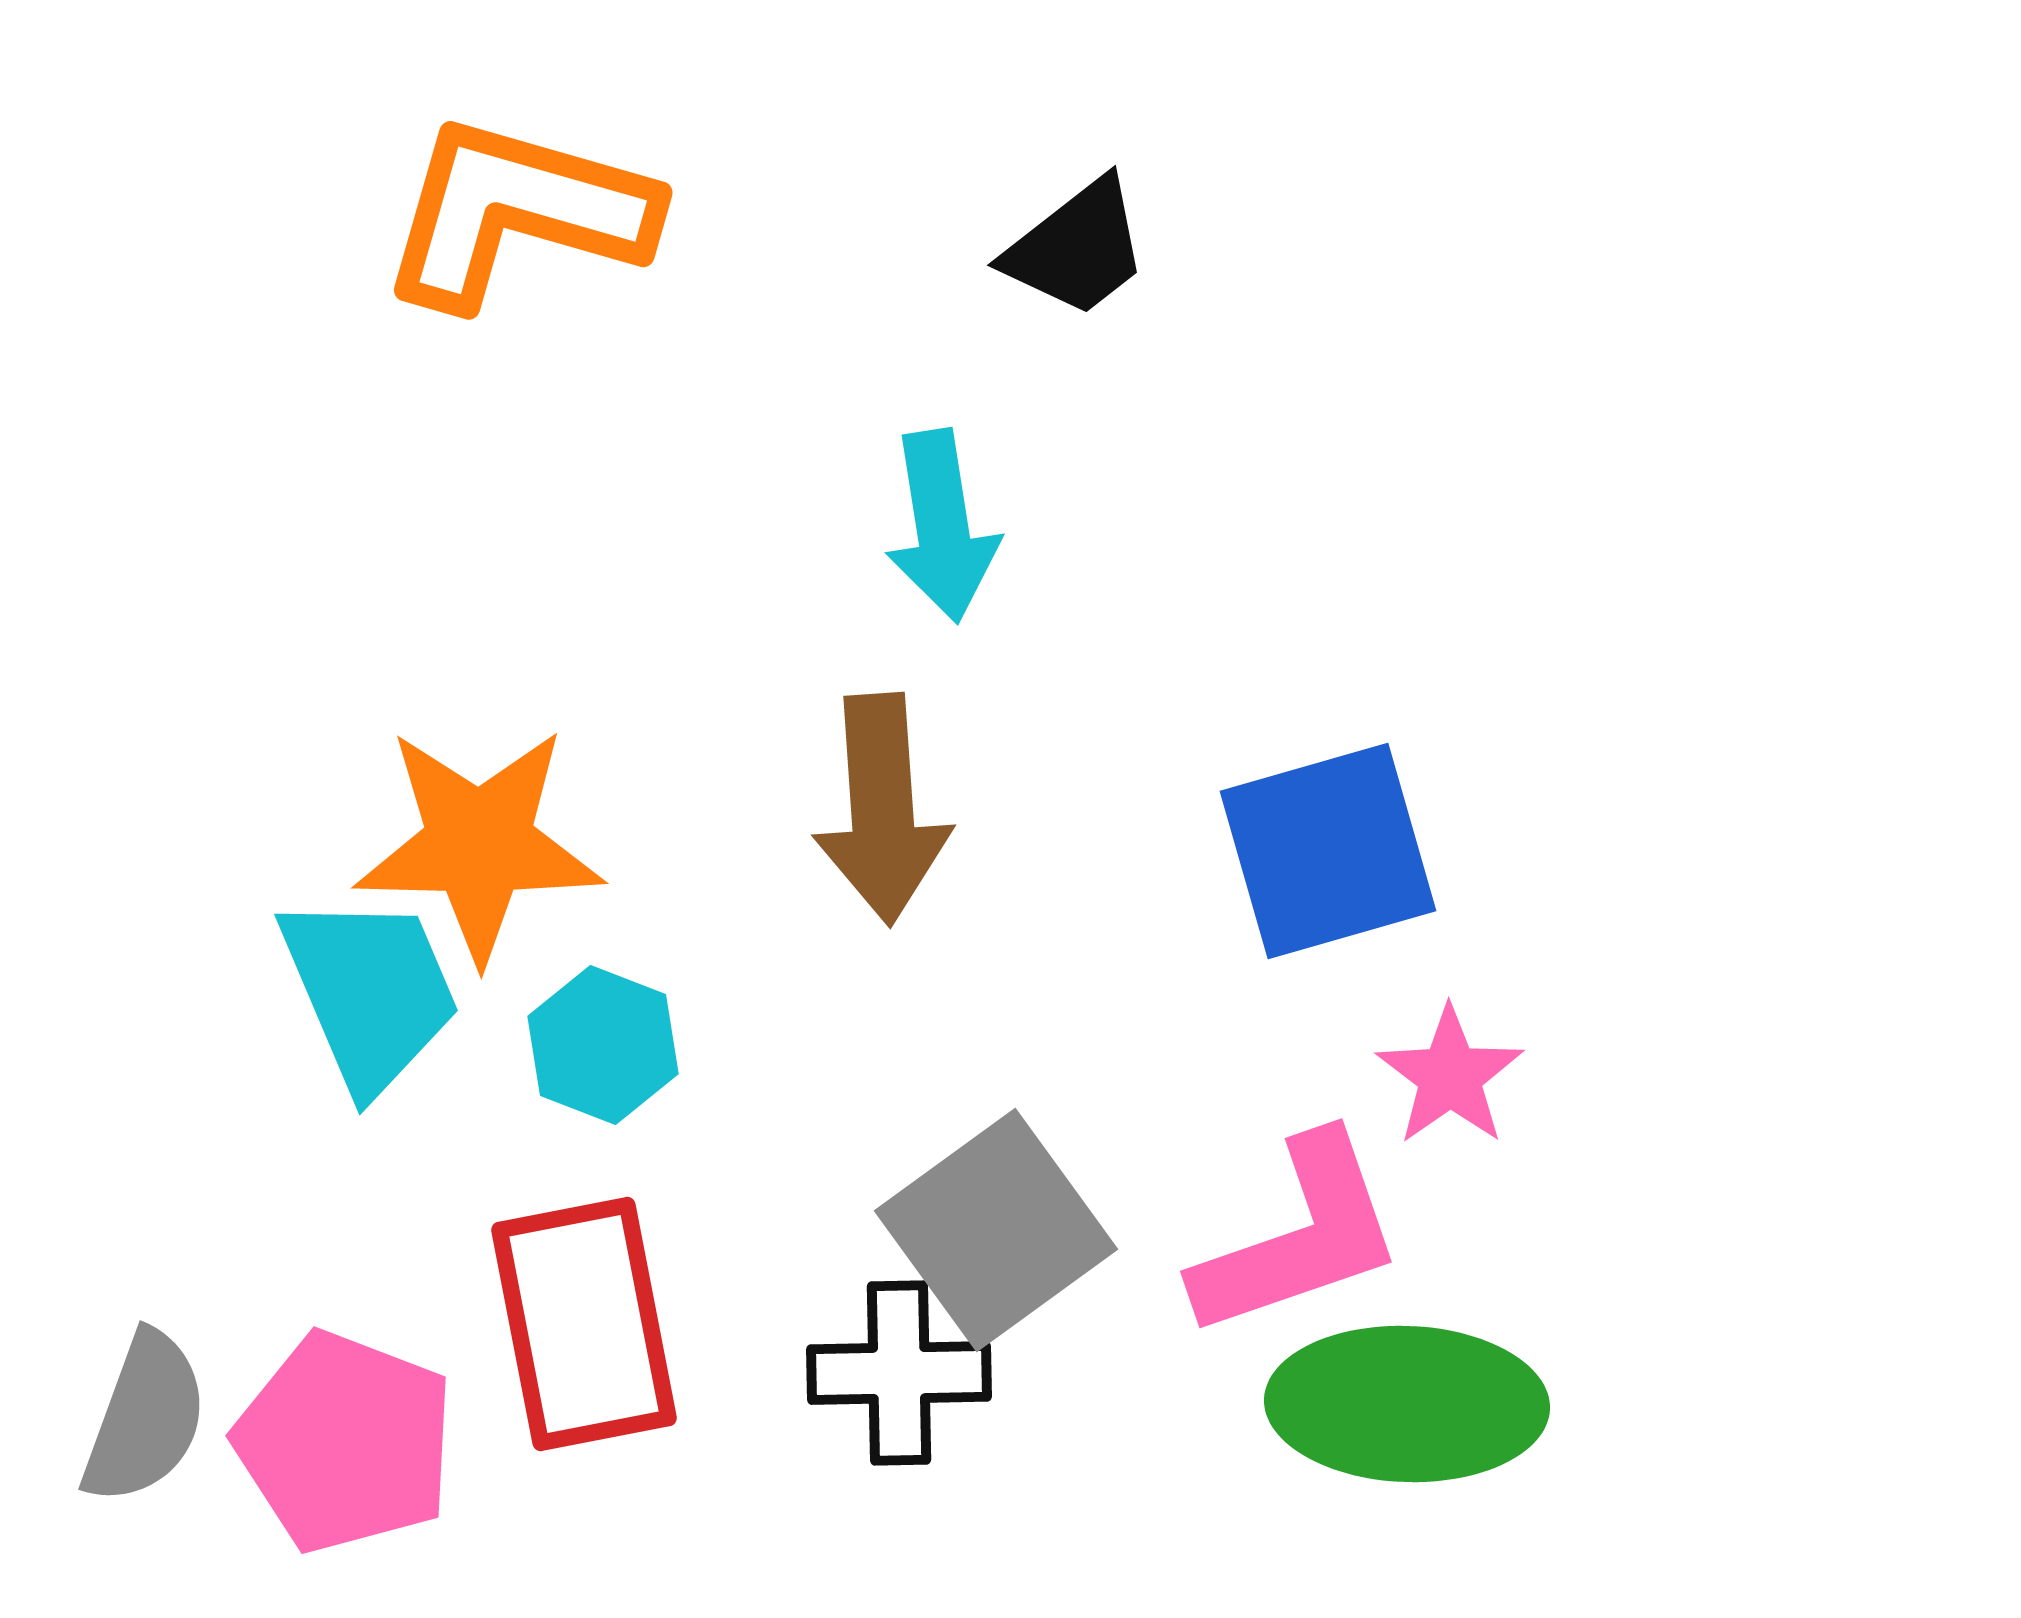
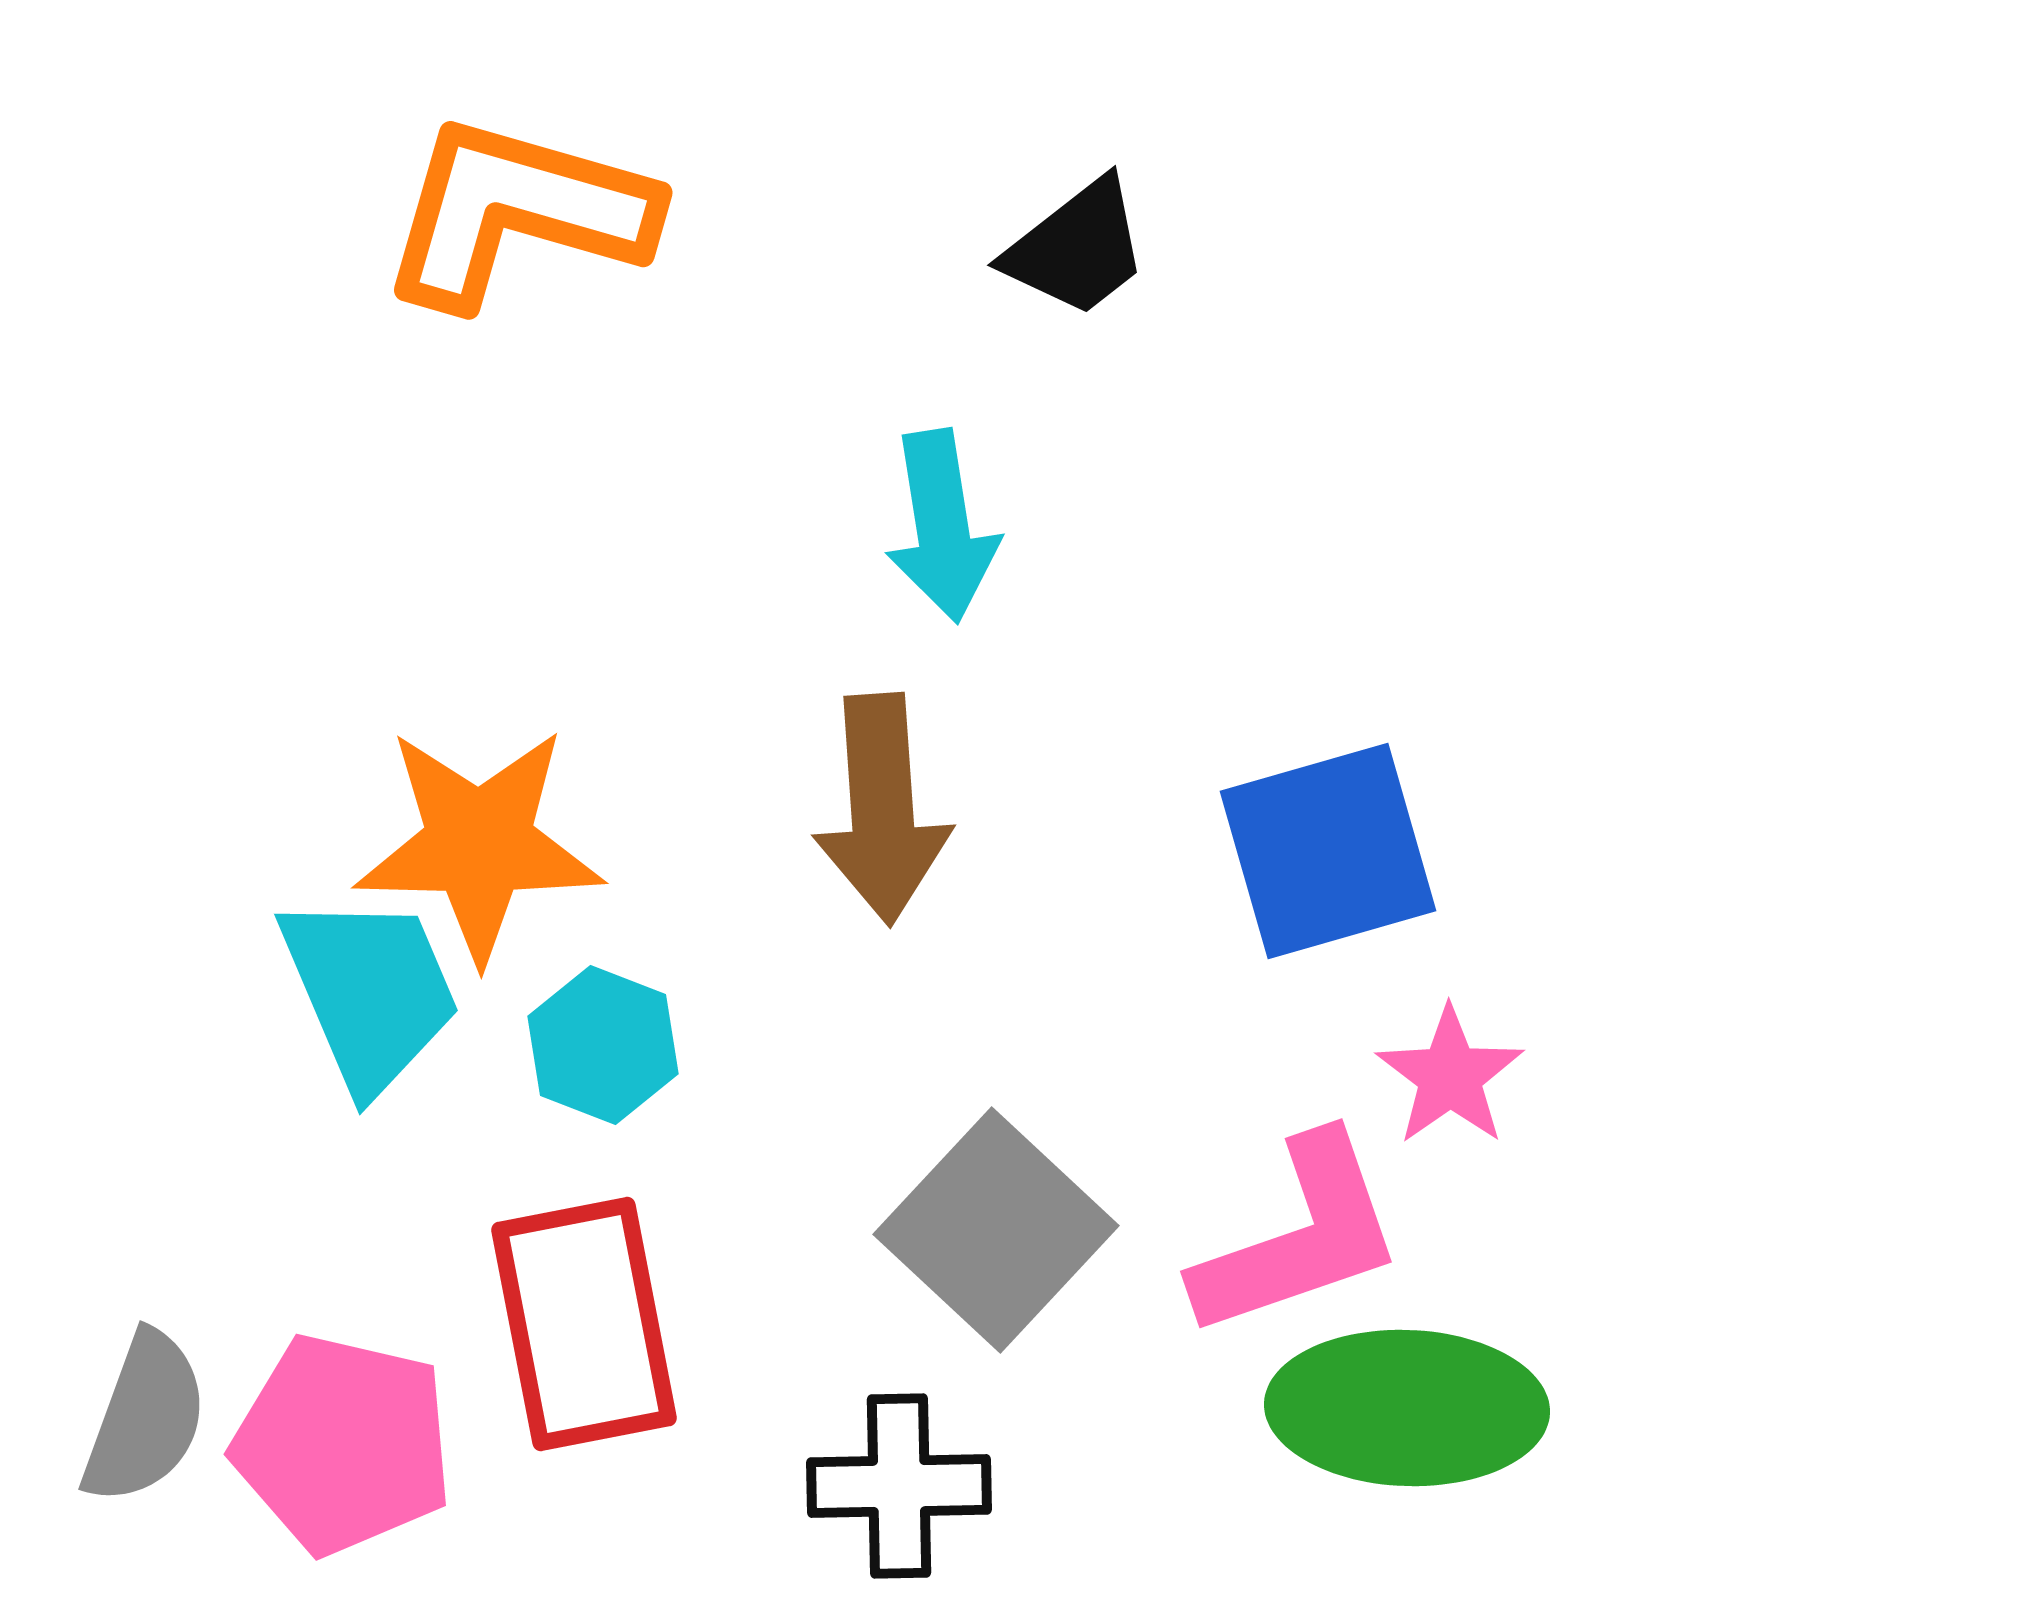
gray square: rotated 11 degrees counterclockwise
black cross: moved 113 px down
green ellipse: moved 4 px down
pink pentagon: moved 2 px left, 2 px down; rotated 8 degrees counterclockwise
